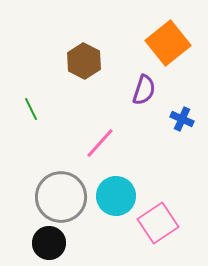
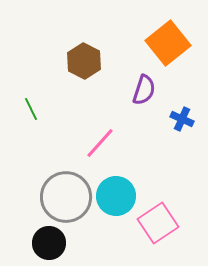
gray circle: moved 5 px right
